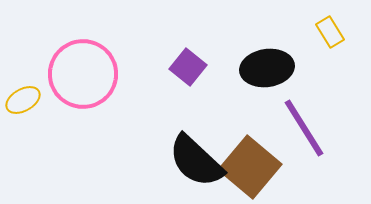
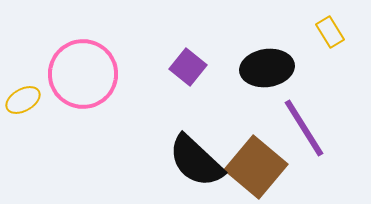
brown square: moved 6 px right
